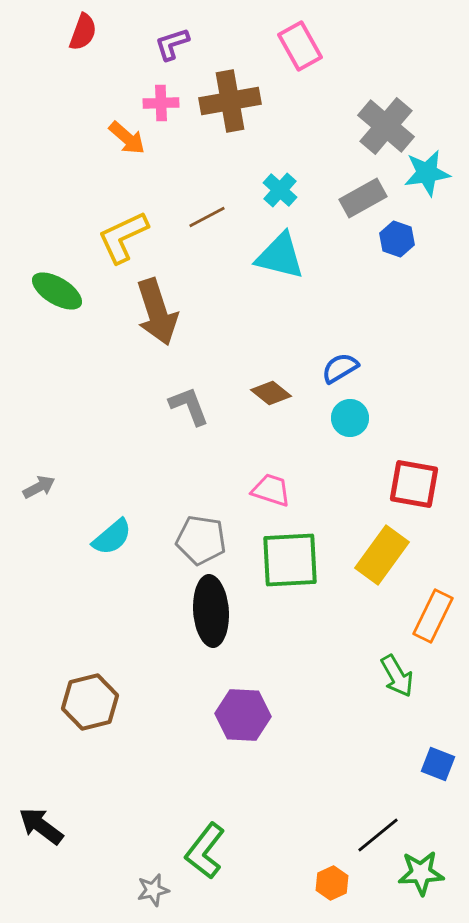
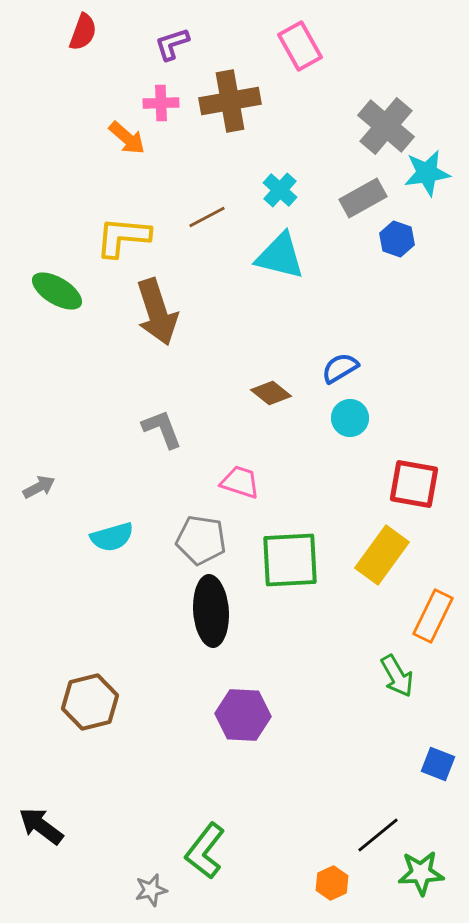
yellow L-shape: rotated 30 degrees clockwise
gray L-shape: moved 27 px left, 23 px down
pink trapezoid: moved 31 px left, 8 px up
cyan semicircle: rotated 24 degrees clockwise
gray star: moved 2 px left
